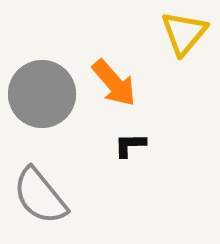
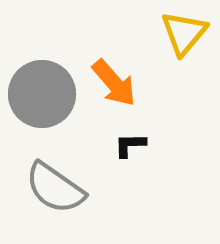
gray semicircle: moved 15 px right, 8 px up; rotated 16 degrees counterclockwise
